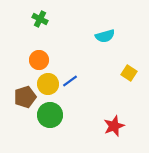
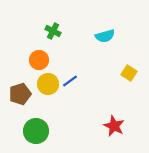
green cross: moved 13 px right, 12 px down
brown pentagon: moved 5 px left, 3 px up
green circle: moved 14 px left, 16 px down
red star: rotated 25 degrees counterclockwise
